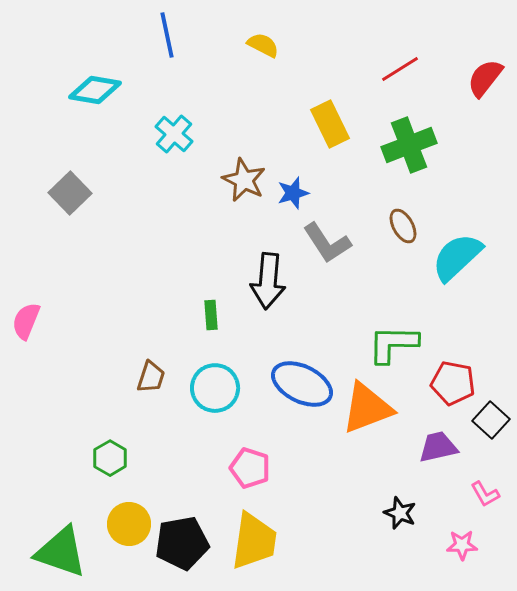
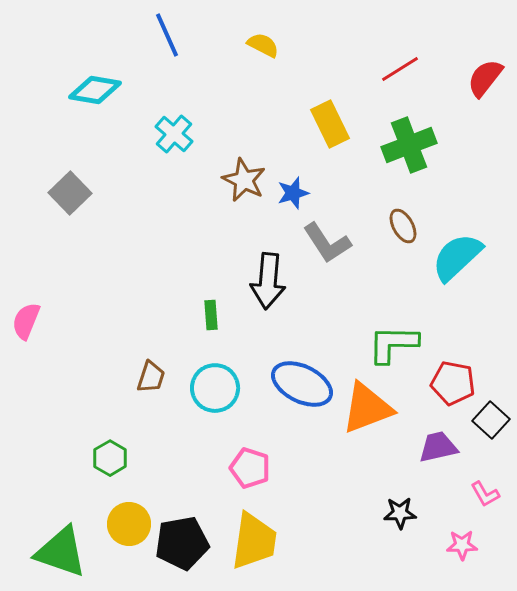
blue line: rotated 12 degrees counterclockwise
black star: rotated 24 degrees counterclockwise
